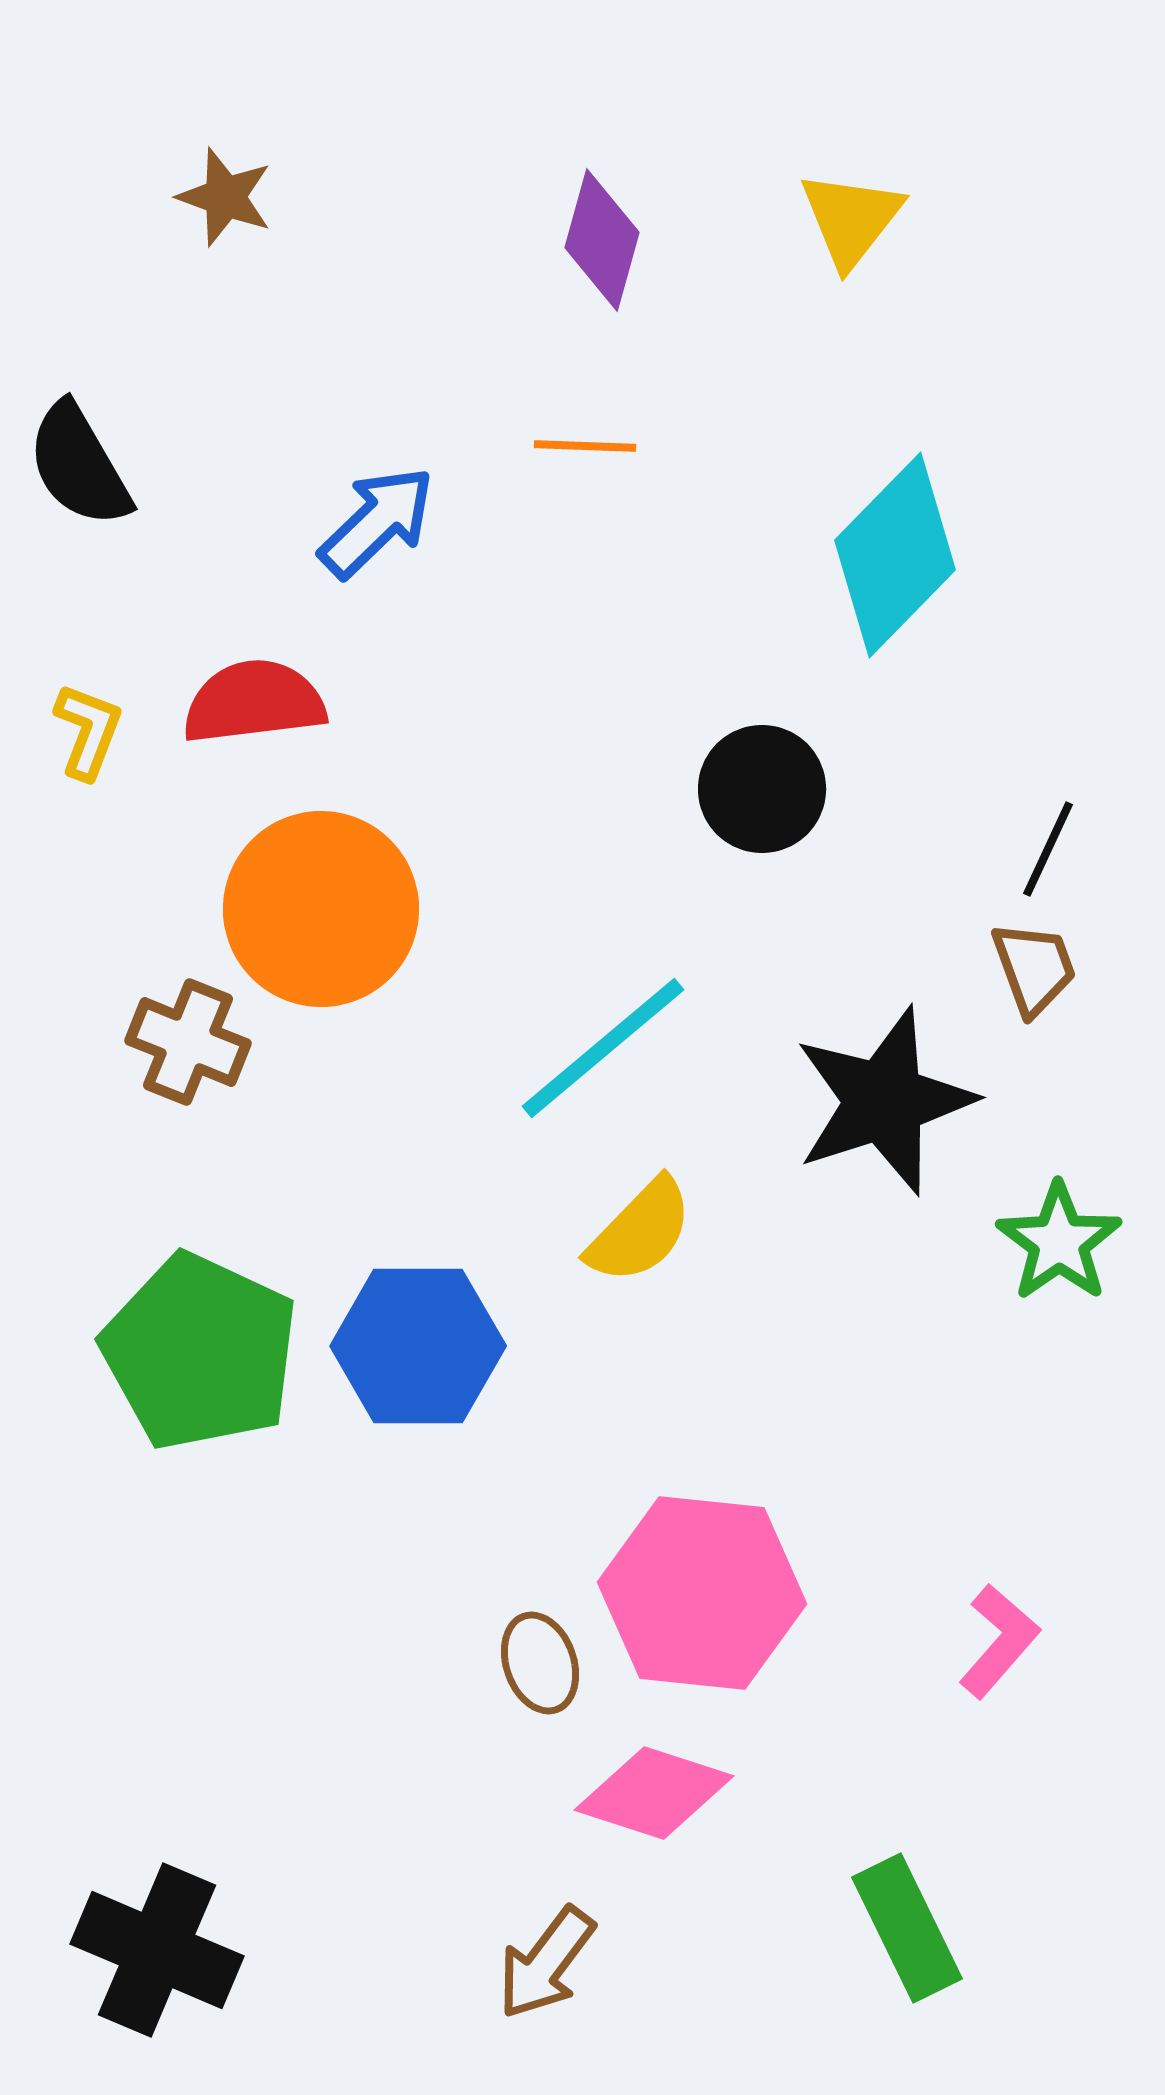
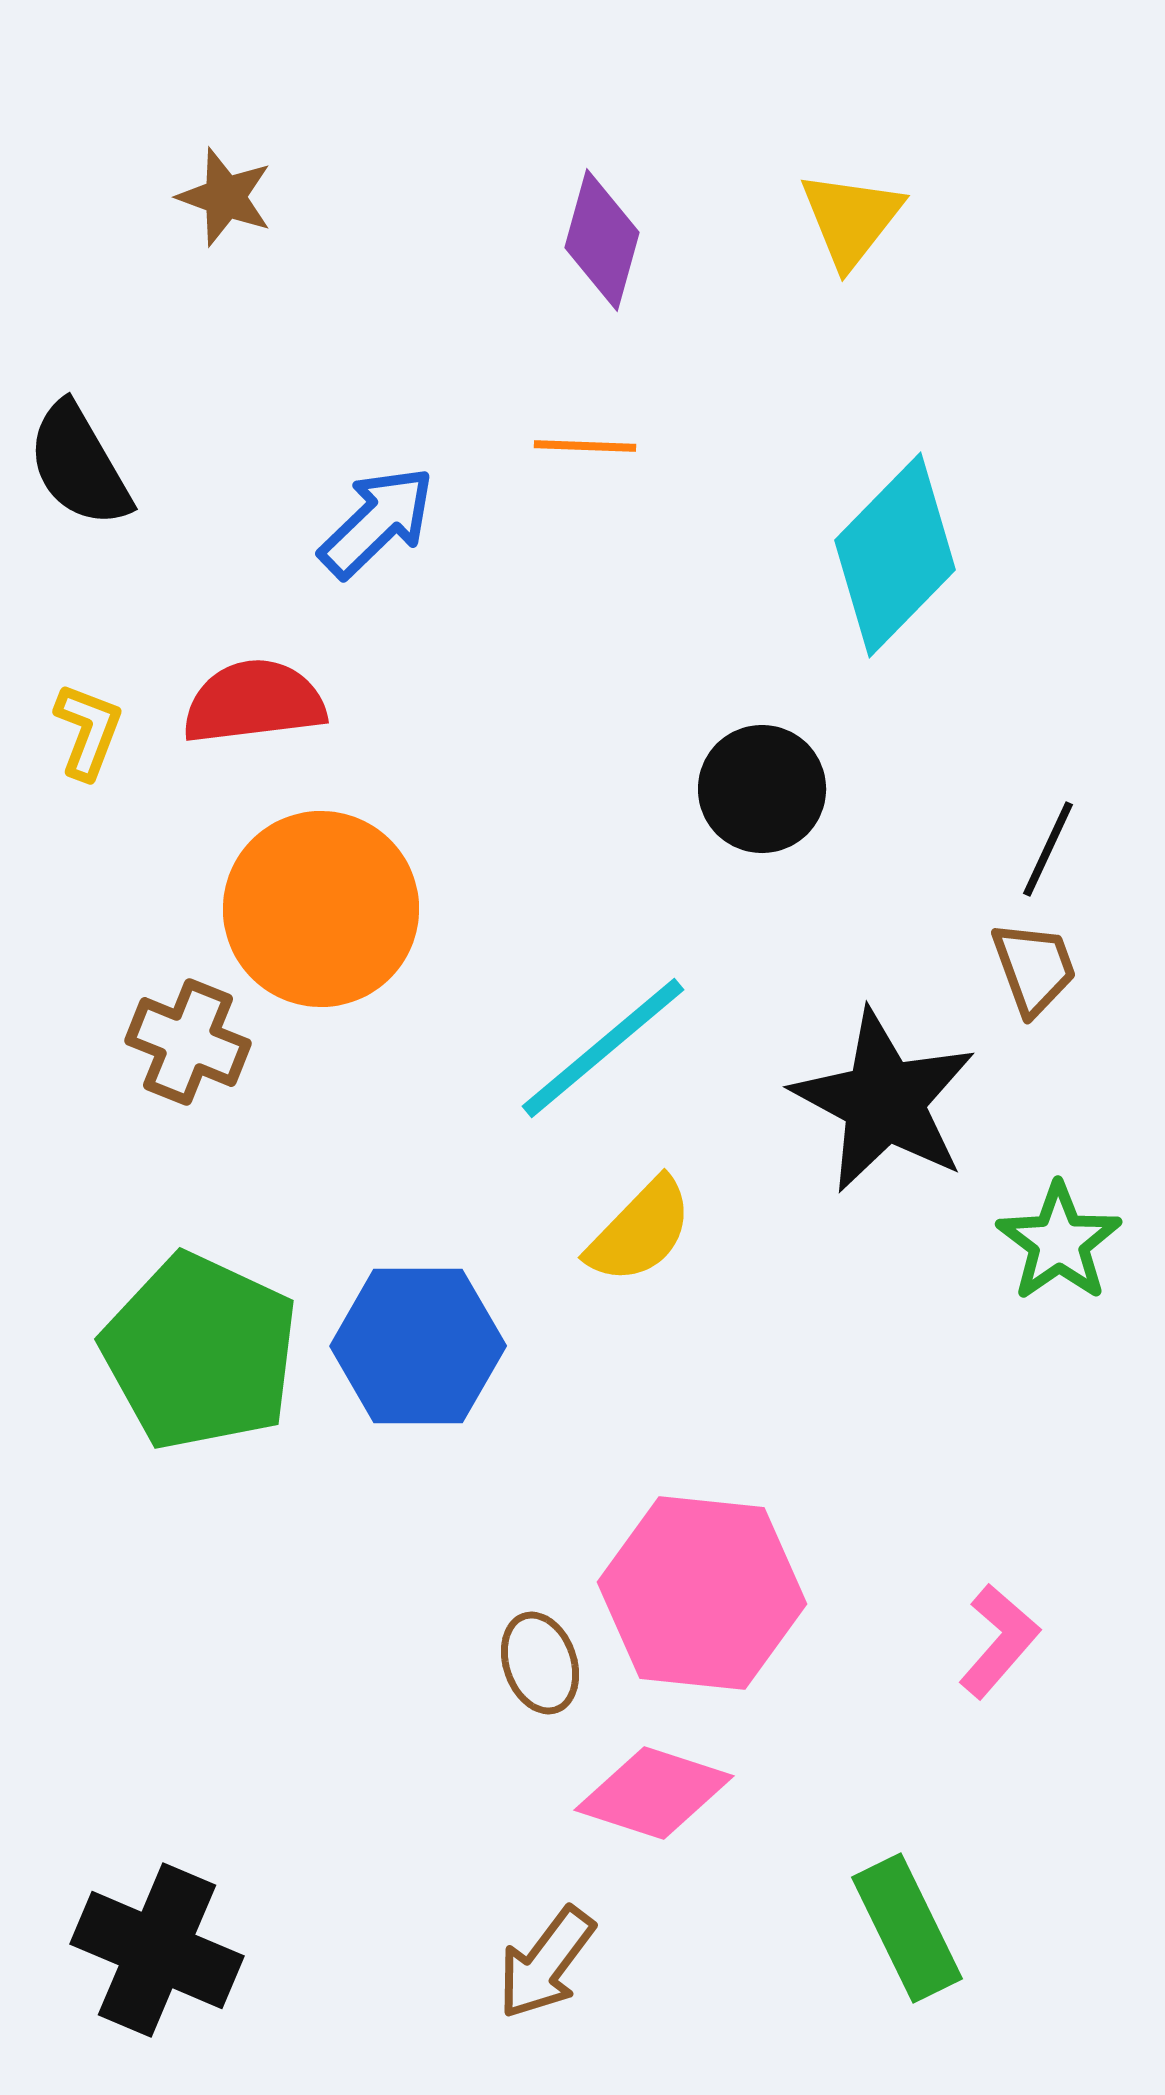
black star: rotated 26 degrees counterclockwise
